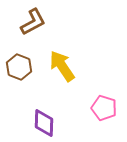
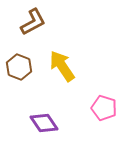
purple diamond: rotated 36 degrees counterclockwise
